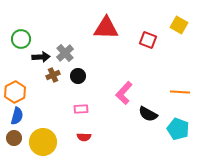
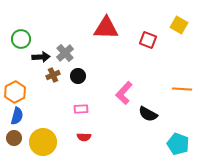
orange line: moved 2 px right, 3 px up
cyan pentagon: moved 15 px down
